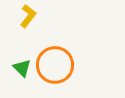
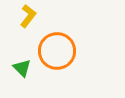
orange circle: moved 2 px right, 14 px up
